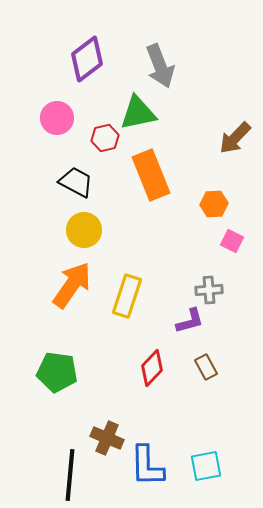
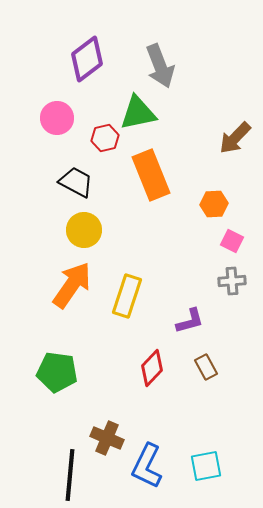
gray cross: moved 23 px right, 9 px up
blue L-shape: rotated 27 degrees clockwise
